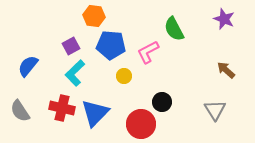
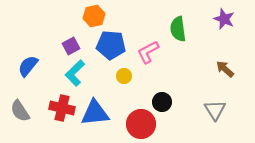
orange hexagon: rotated 20 degrees counterclockwise
green semicircle: moved 4 px right; rotated 20 degrees clockwise
brown arrow: moved 1 px left, 1 px up
blue triangle: rotated 40 degrees clockwise
